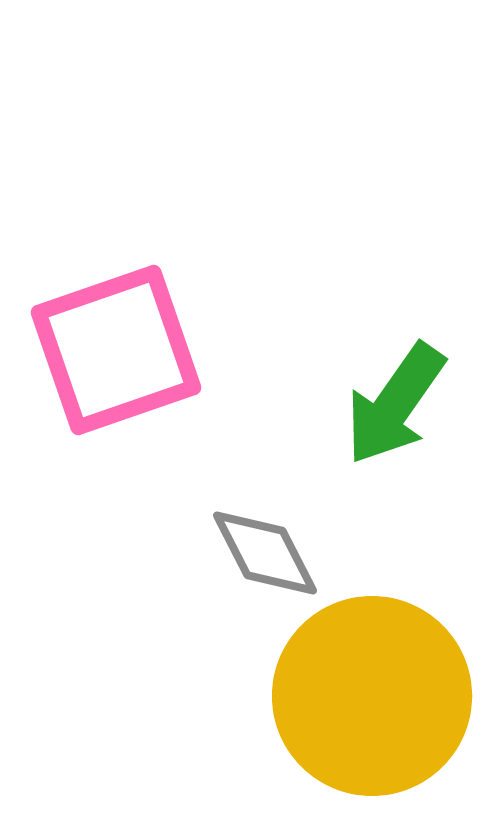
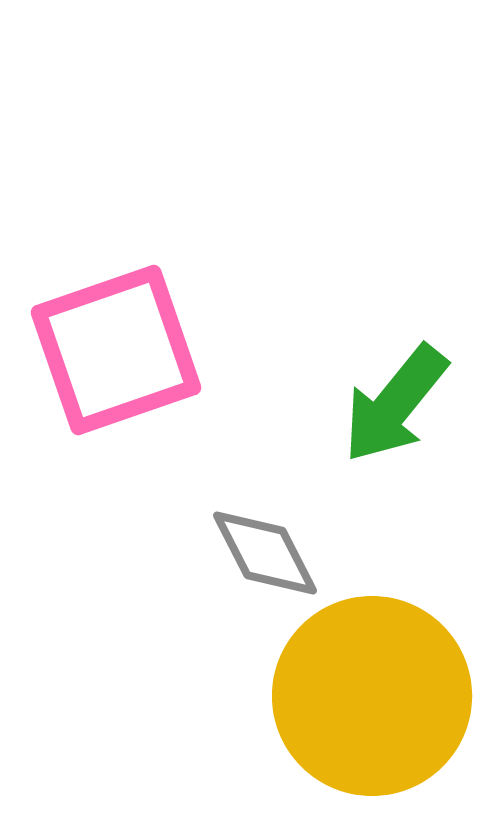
green arrow: rotated 4 degrees clockwise
